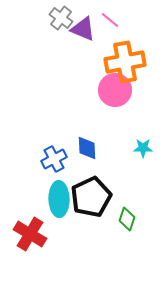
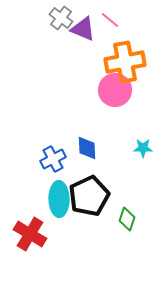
blue cross: moved 1 px left
black pentagon: moved 2 px left, 1 px up
